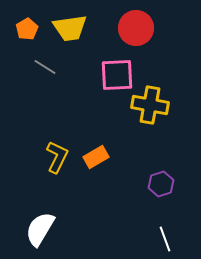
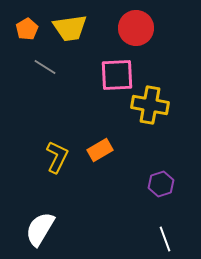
orange rectangle: moved 4 px right, 7 px up
